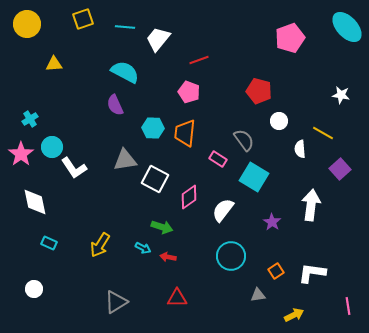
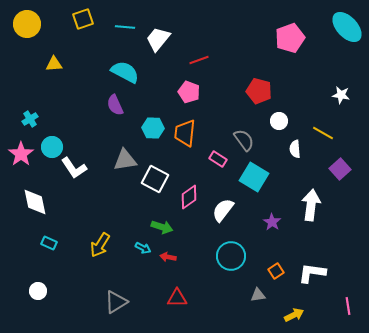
white semicircle at (300, 149): moved 5 px left
white circle at (34, 289): moved 4 px right, 2 px down
